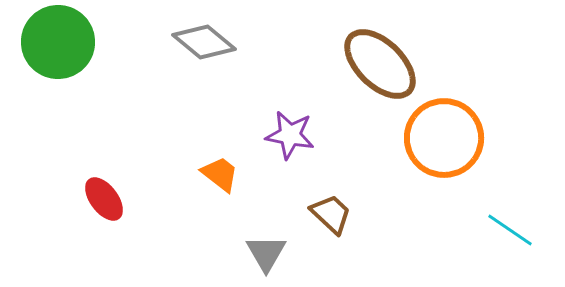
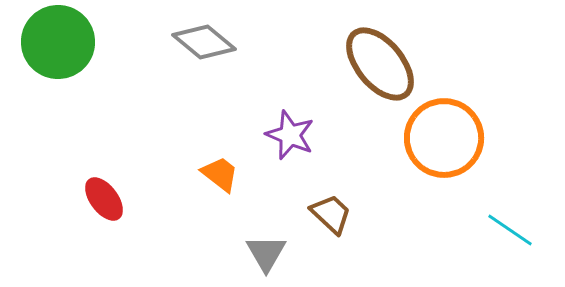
brown ellipse: rotated 6 degrees clockwise
purple star: rotated 12 degrees clockwise
